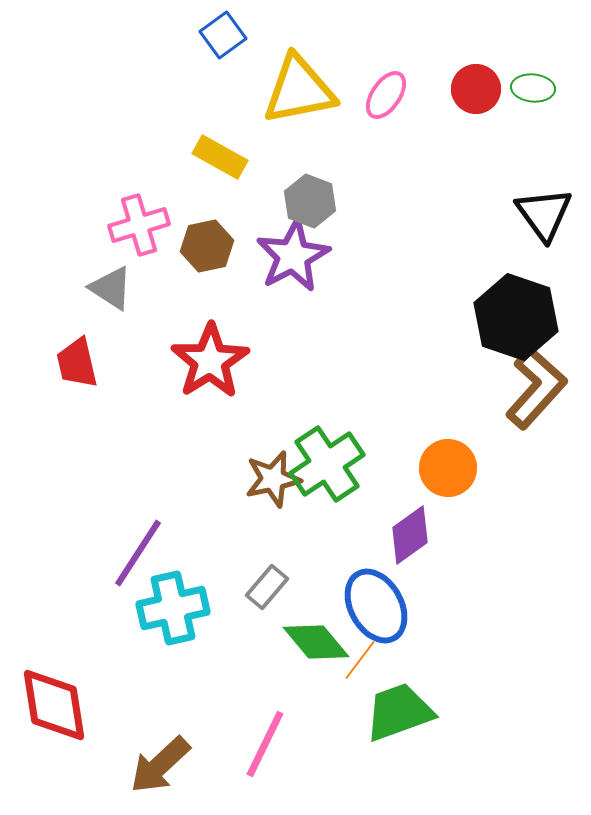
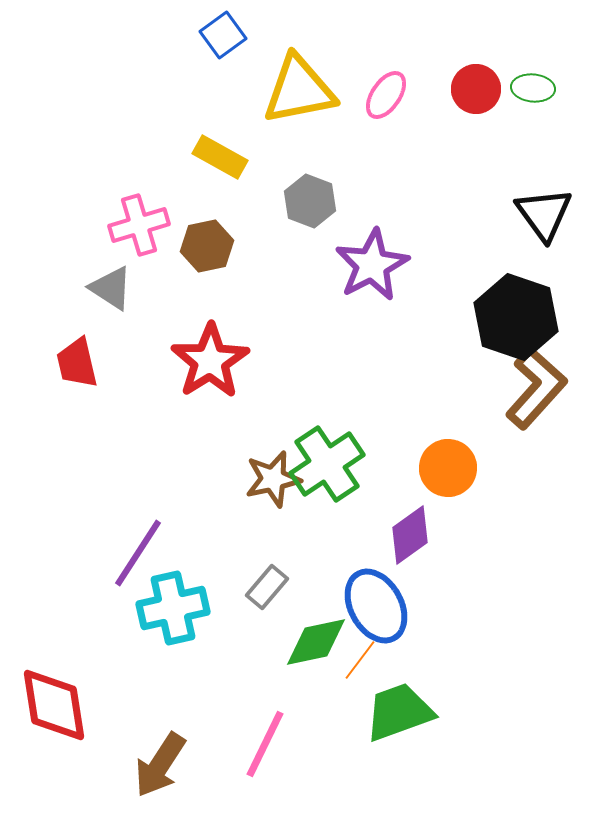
purple star: moved 79 px right, 9 px down
green diamond: rotated 62 degrees counterclockwise
brown arrow: rotated 14 degrees counterclockwise
